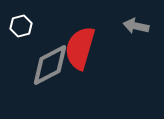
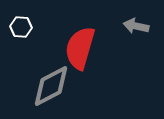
white hexagon: moved 1 px down; rotated 20 degrees clockwise
gray diamond: moved 1 px right, 21 px down
